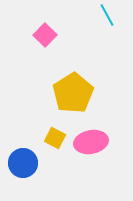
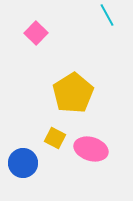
pink square: moved 9 px left, 2 px up
pink ellipse: moved 7 px down; rotated 28 degrees clockwise
